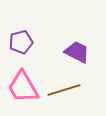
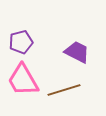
pink trapezoid: moved 7 px up
